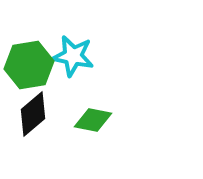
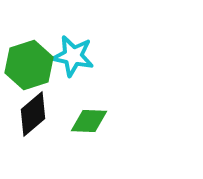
green hexagon: rotated 9 degrees counterclockwise
green diamond: moved 4 px left, 1 px down; rotated 9 degrees counterclockwise
